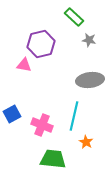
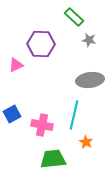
purple hexagon: rotated 16 degrees clockwise
pink triangle: moved 8 px left; rotated 35 degrees counterclockwise
cyan line: moved 1 px up
pink cross: rotated 10 degrees counterclockwise
green trapezoid: rotated 12 degrees counterclockwise
